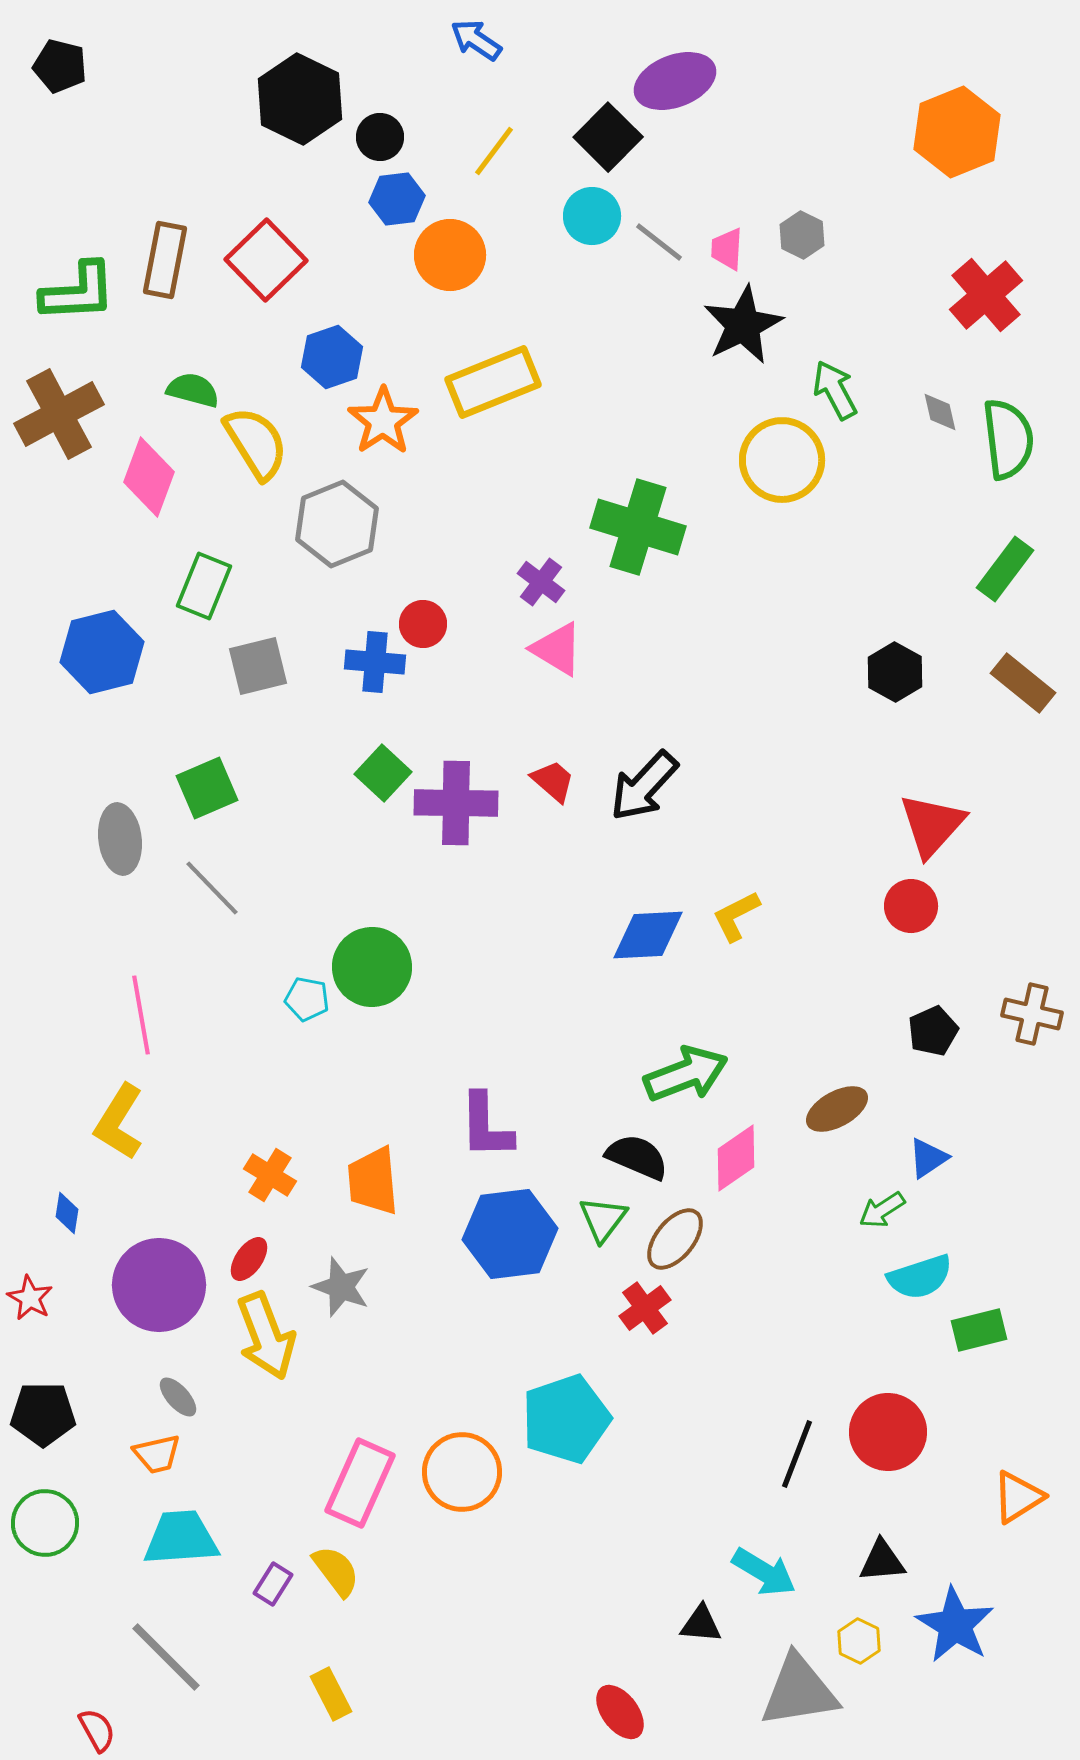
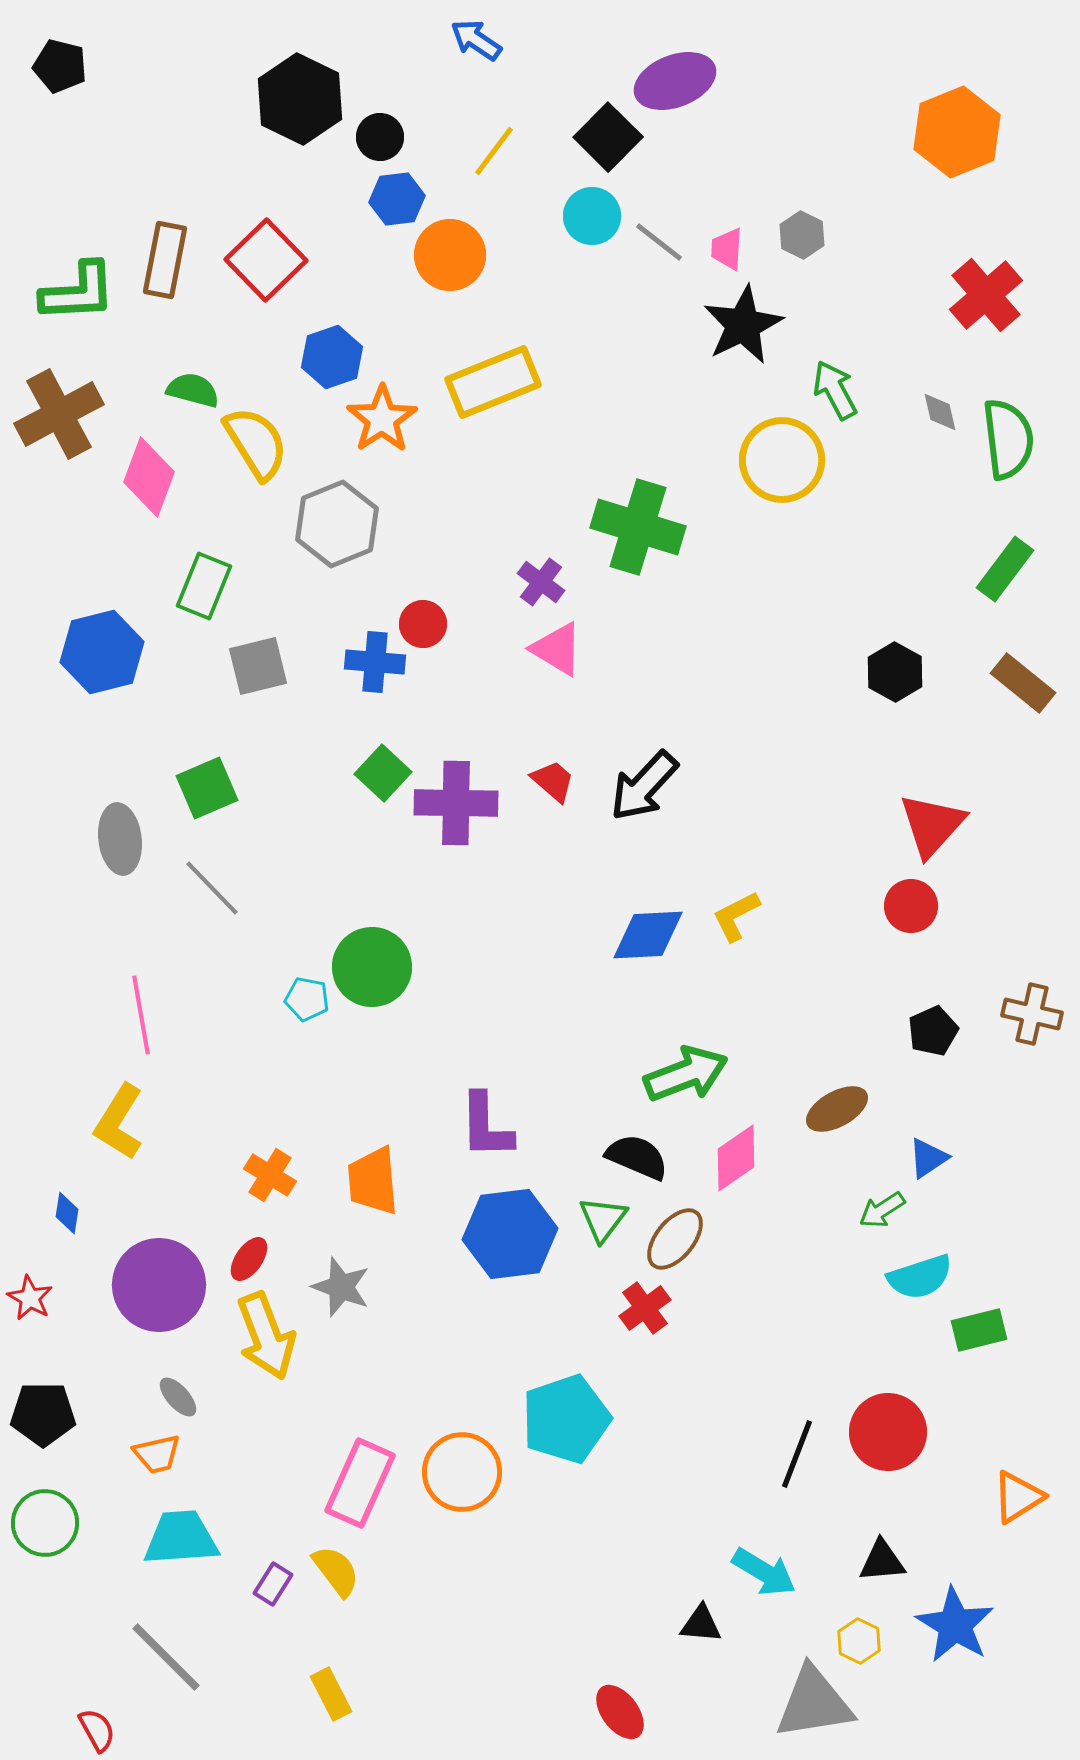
orange star at (383, 421): moved 1 px left, 2 px up
gray triangle at (799, 1691): moved 15 px right, 12 px down
